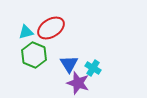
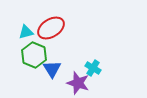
blue triangle: moved 17 px left, 5 px down
